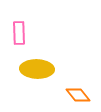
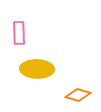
orange diamond: rotated 35 degrees counterclockwise
